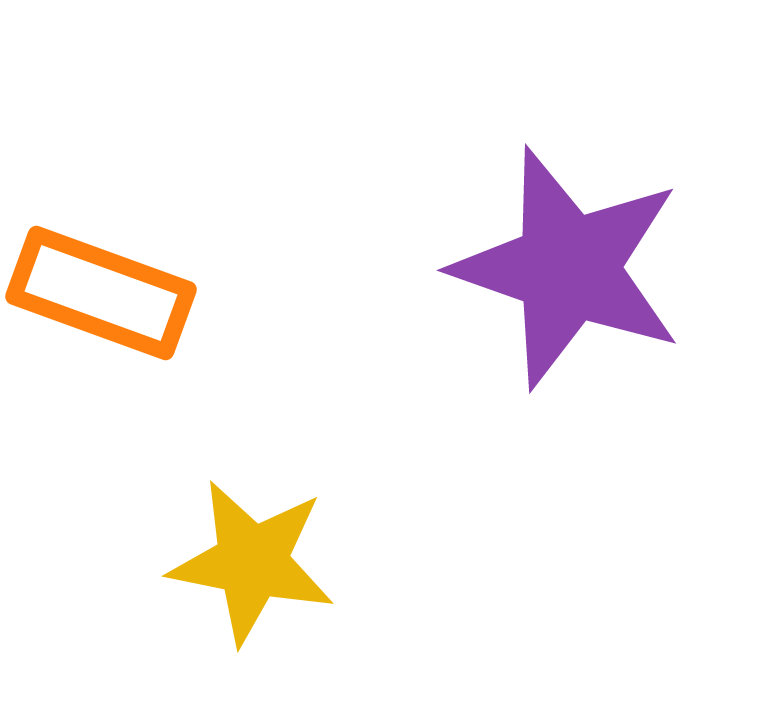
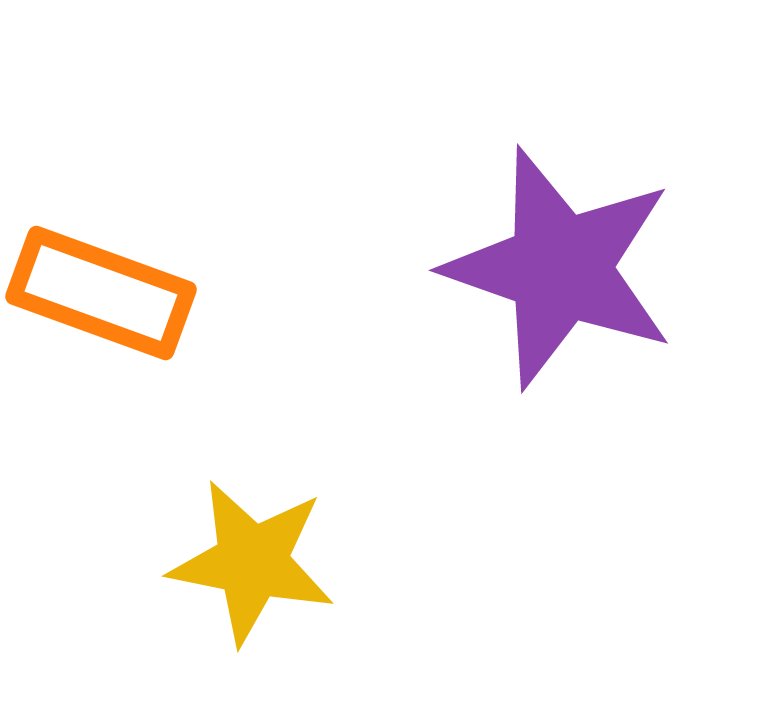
purple star: moved 8 px left
